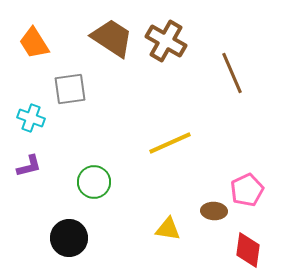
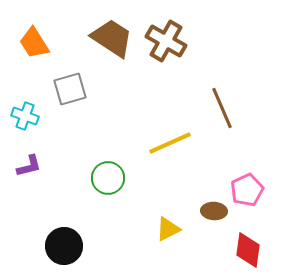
brown line: moved 10 px left, 35 px down
gray square: rotated 8 degrees counterclockwise
cyan cross: moved 6 px left, 2 px up
green circle: moved 14 px right, 4 px up
yellow triangle: rotated 36 degrees counterclockwise
black circle: moved 5 px left, 8 px down
